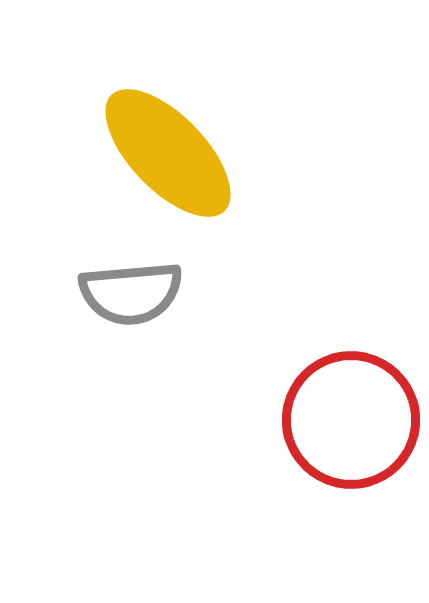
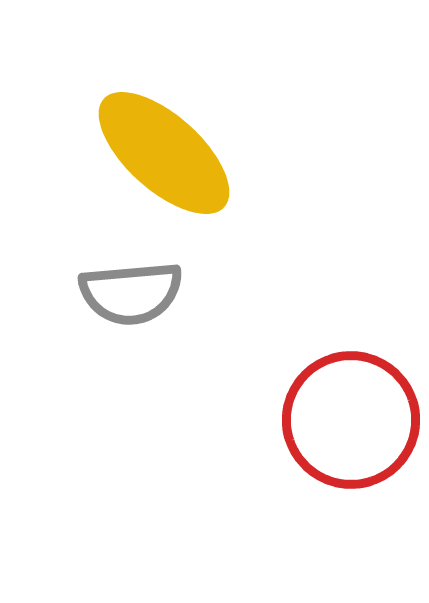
yellow ellipse: moved 4 px left; rotated 4 degrees counterclockwise
